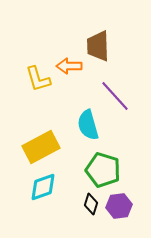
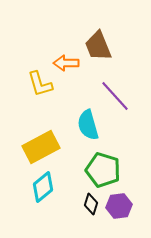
brown trapezoid: rotated 20 degrees counterclockwise
orange arrow: moved 3 px left, 3 px up
yellow L-shape: moved 2 px right, 5 px down
cyan diamond: rotated 20 degrees counterclockwise
